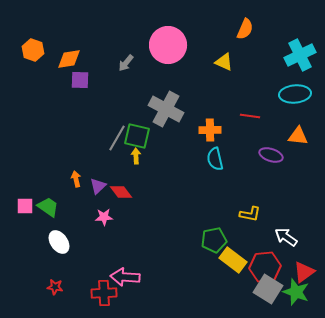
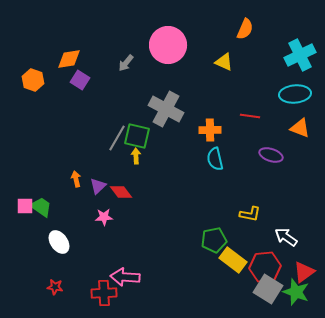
orange hexagon: moved 30 px down
purple square: rotated 30 degrees clockwise
orange triangle: moved 2 px right, 8 px up; rotated 15 degrees clockwise
green trapezoid: moved 7 px left
